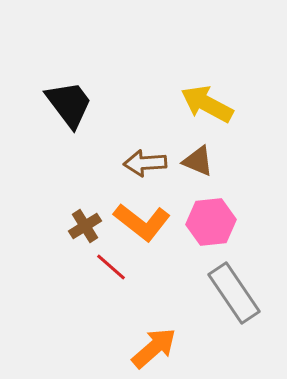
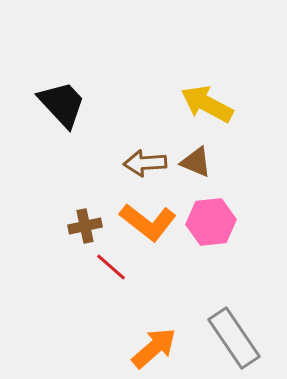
black trapezoid: moved 7 px left; rotated 6 degrees counterclockwise
brown triangle: moved 2 px left, 1 px down
orange L-shape: moved 6 px right
brown cross: rotated 20 degrees clockwise
gray rectangle: moved 45 px down
